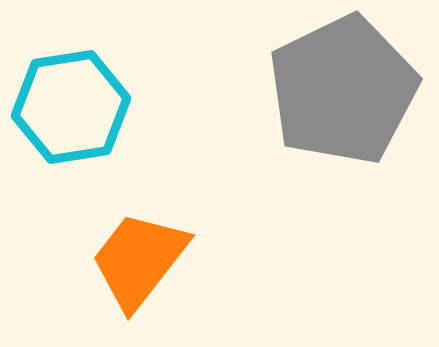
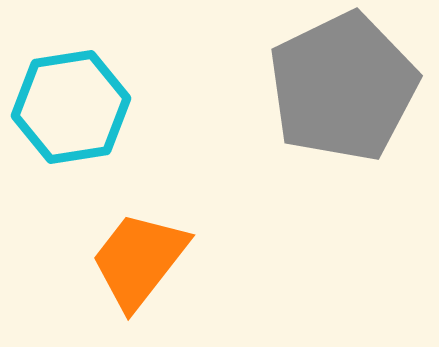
gray pentagon: moved 3 px up
